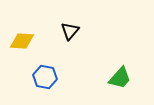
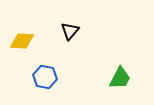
green trapezoid: rotated 15 degrees counterclockwise
